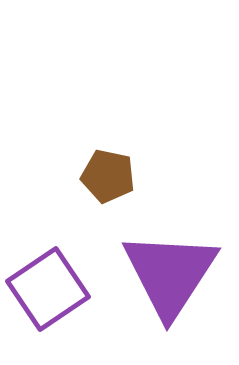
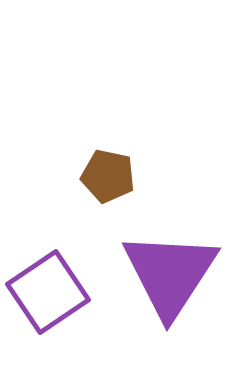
purple square: moved 3 px down
